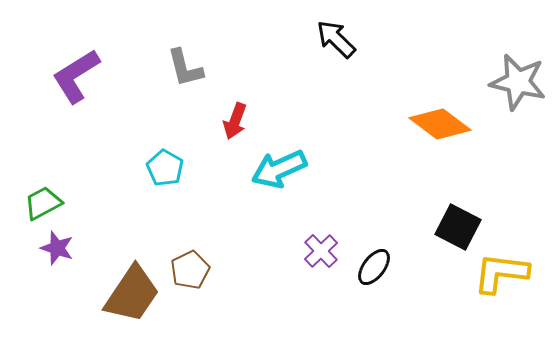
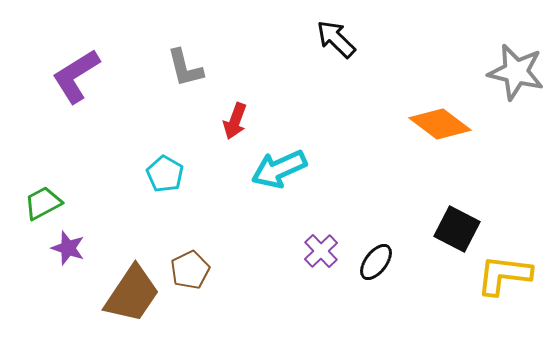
gray star: moved 2 px left, 10 px up
cyan pentagon: moved 6 px down
black square: moved 1 px left, 2 px down
purple star: moved 11 px right
black ellipse: moved 2 px right, 5 px up
yellow L-shape: moved 3 px right, 2 px down
